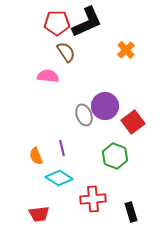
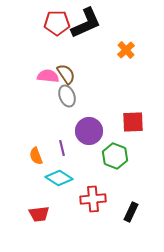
black L-shape: moved 1 px left, 1 px down
brown semicircle: moved 22 px down
purple circle: moved 16 px left, 25 px down
gray ellipse: moved 17 px left, 19 px up
red square: rotated 35 degrees clockwise
black rectangle: rotated 42 degrees clockwise
